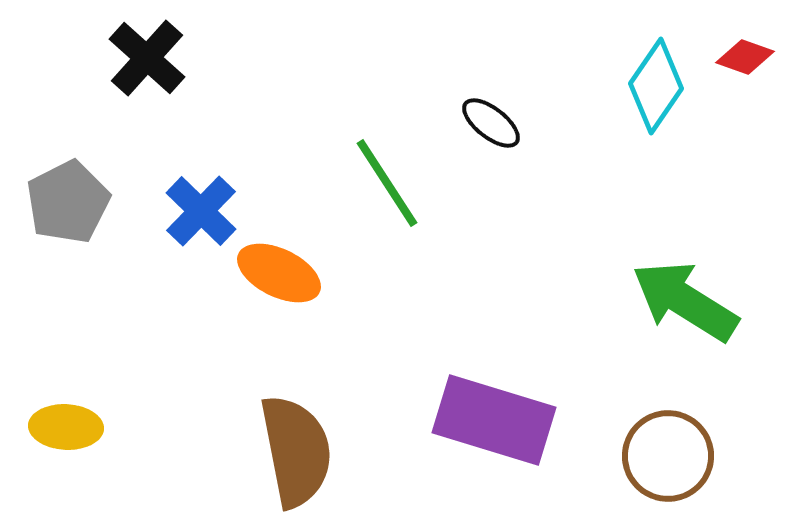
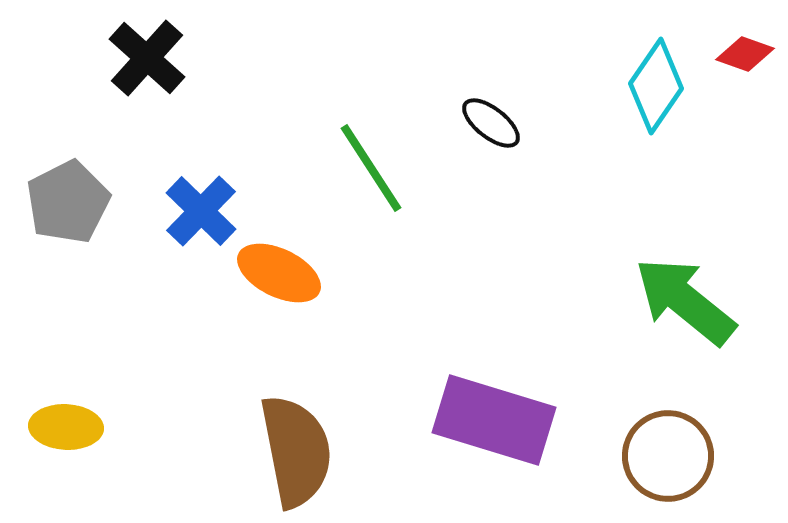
red diamond: moved 3 px up
green line: moved 16 px left, 15 px up
green arrow: rotated 7 degrees clockwise
